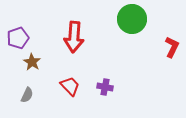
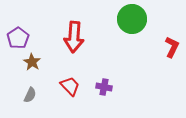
purple pentagon: rotated 15 degrees counterclockwise
purple cross: moved 1 px left
gray semicircle: moved 3 px right
